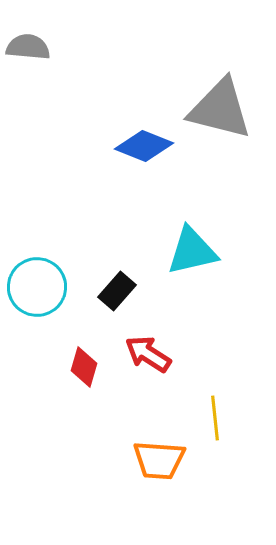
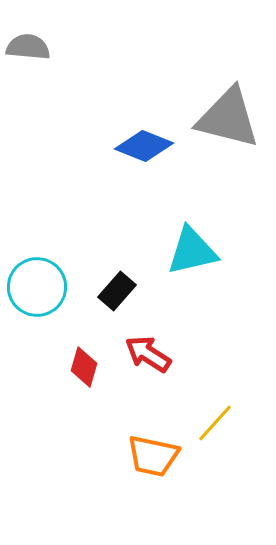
gray triangle: moved 8 px right, 9 px down
yellow line: moved 5 px down; rotated 48 degrees clockwise
orange trapezoid: moved 6 px left, 4 px up; rotated 8 degrees clockwise
